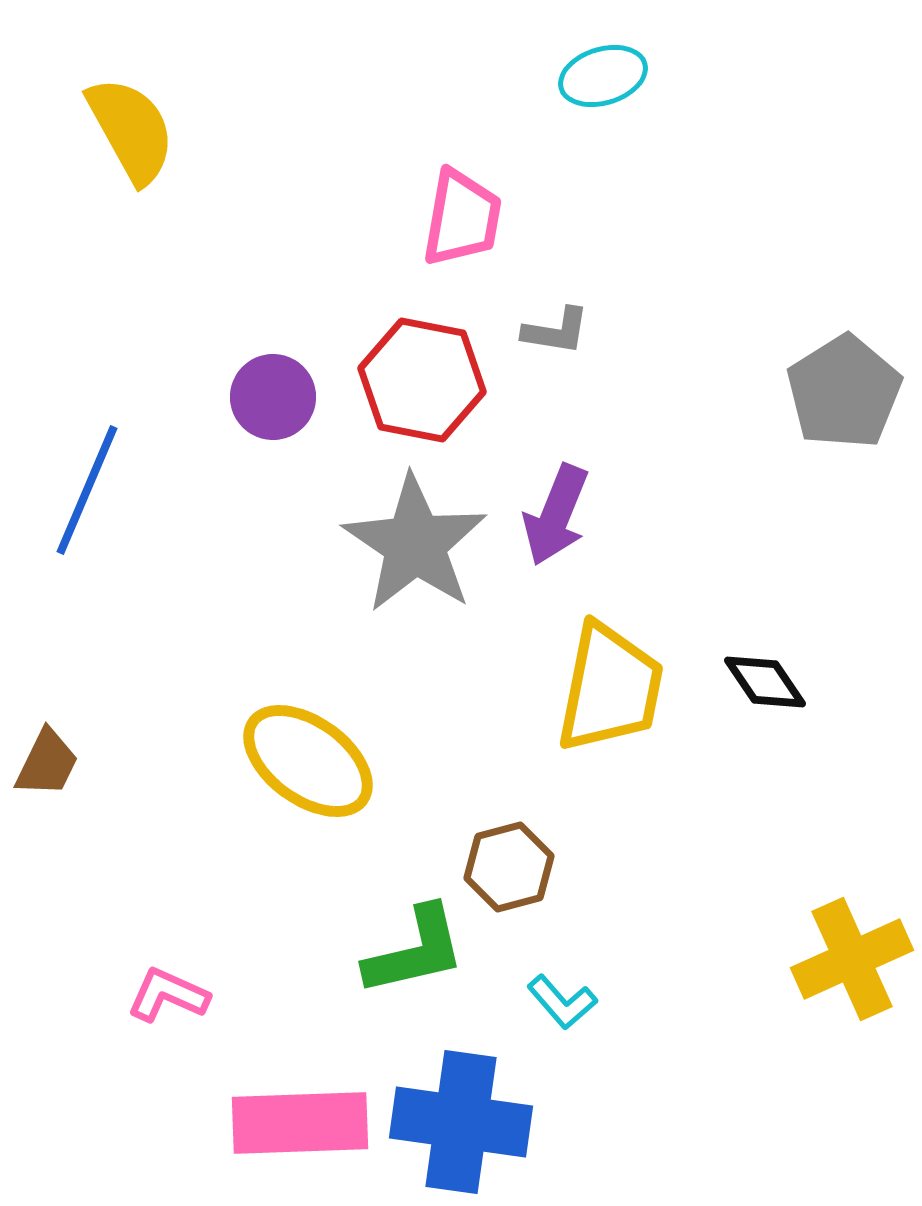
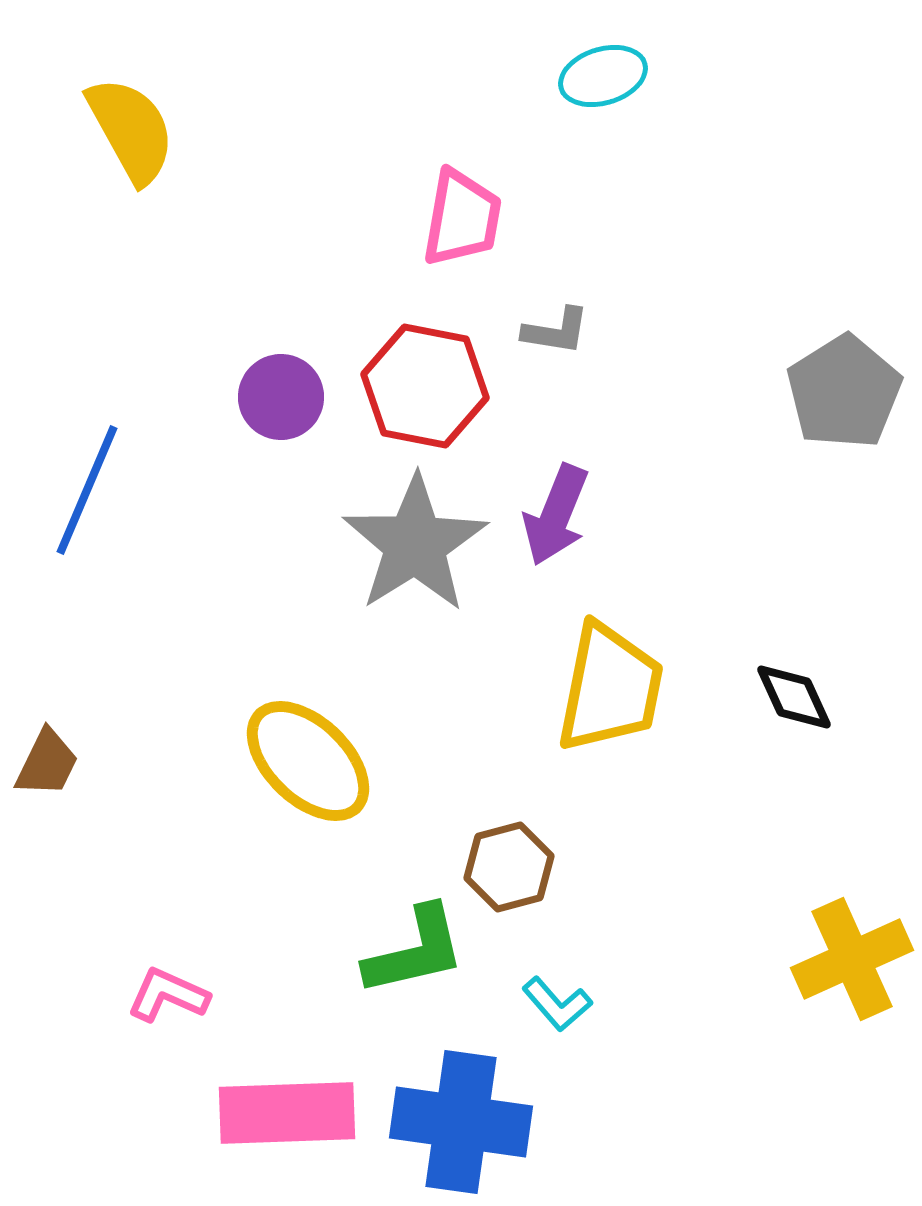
red hexagon: moved 3 px right, 6 px down
purple circle: moved 8 px right
gray star: rotated 6 degrees clockwise
black diamond: moved 29 px right, 15 px down; rotated 10 degrees clockwise
yellow ellipse: rotated 8 degrees clockwise
cyan L-shape: moved 5 px left, 2 px down
pink rectangle: moved 13 px left, 10 px up
